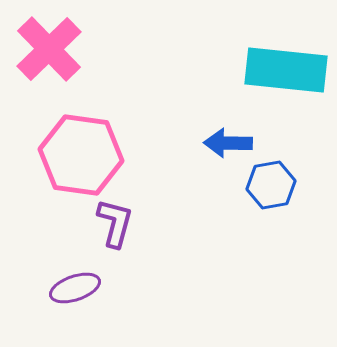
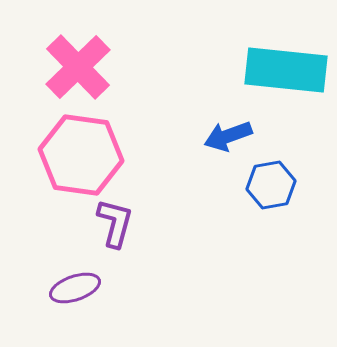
pink cross: moved 29 px right, 18 px down
blue arrow: moved 7 px up; rotated 21 degrees counterclockwise
